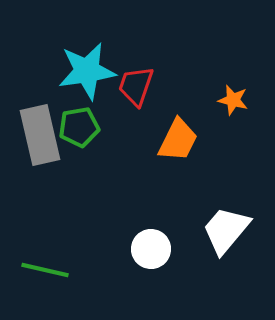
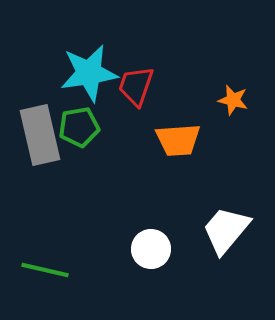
cyan star: moved 2 px right, 2 px down
orange trapezoid: rotated 60 degrees clockwise
